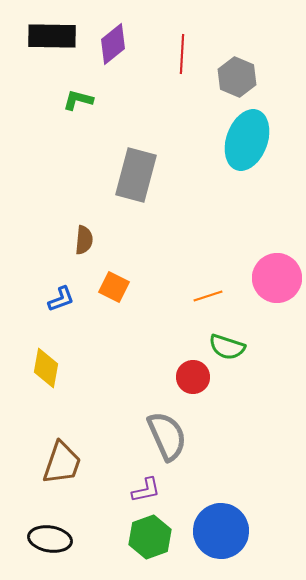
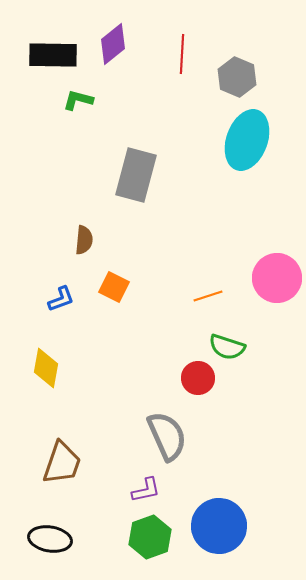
black rectangle: moved 1 px right, 19 px down
red circle: moved 5 px right, 1 px down
blue circle: moved 2 px left, 5 px up
